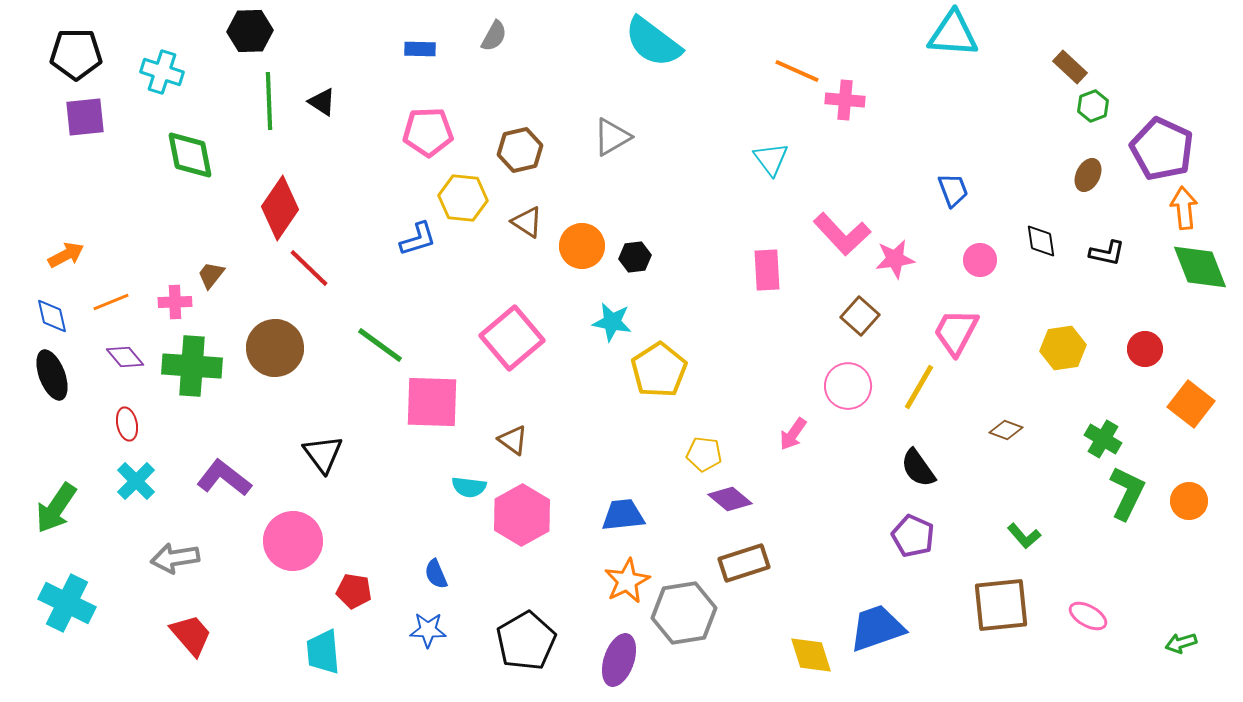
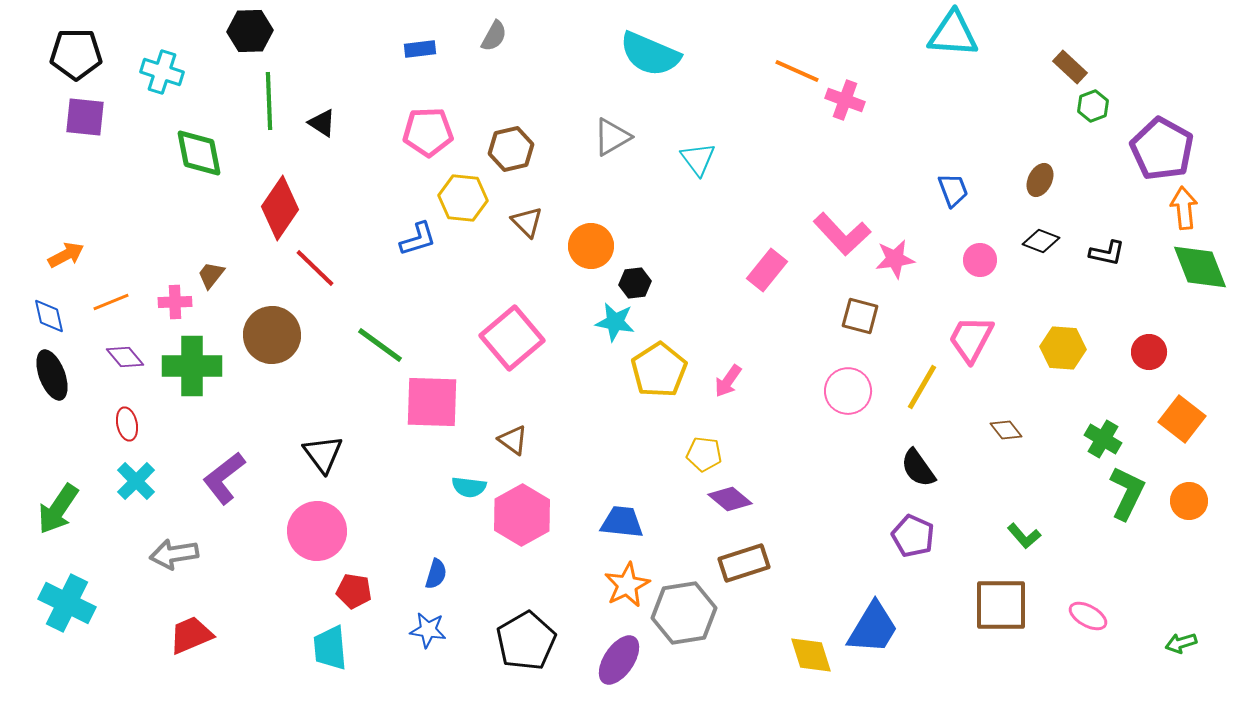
cyan semicircle at (653, 42): moved 3 px left, 12 px down; rotated 14 degrees counterclockwise
blue rectangle at (420, 49): rotated 8 degrees counterclockwise
pink cross at (845, 100): rotated 15 degrees clockwise
black triangle at (322, 102): moved 21 px down
purple square at (85, 117): rotated 12 degrees clockwise
purple pentagon at (1162, 149): rotated 4 degrees clockwise
brown hexagon at (520, 150): moved 9 px left, 1 px up
green diamond at (190, 155): moved 9 px right, 2 px up
cyan triangle at (771, 159): moved 73 px left
brown ellipse at (1088, 175): moved 48 px left, 5 px down
brown triangle at (527, 222): rotated 12 degrees clockwise
black diamond at (1041, 241): rotated 60 degrees counterclockwise
orange circle at (582, 246): moved 9 px right
black hexagon at (635, 257): moved 26 px down
red line at (309, 268): moved 6 px right
pink rectangle at (767, 270): rotated 42 degrees clockwise
blue diamond at (52, 316): moved 3 px left
brown square at (860, 316): rotated 27 degrees counterclockwise
cyan star at (612, 322): moved 3 px right
pink trapezoid at (956, 332): moved 15 px right, 7 px down
brown circle at (275, 348): moved 3 px left, 13 px up
yellow hexagon at (1063, 348): rotated 12 degrees clockwise
red circle at (1145, 349): moved 4 px right, 3 px down
green cross at (192, 366): rotated 4 degrees counterclockwise
pink circle at (848, 386): moved 5 px down
yellow line at (919, 387): moved 3 px right
orange square at (1191, 404): moved 9 px left, 15 px down
brown diamond at (1006, 430): rotated 32 degrees clockwise
pink arrow at (793, 434): moved 65 px left, 53 px up
purple L-shape at (224, 478): rotated 76 degrees counterclockwise
green arrow at (56, 508): moved 2 px right, 1 px down
blue trapezoid at (623, 515): moved 1 px left, 7 px down; rotated 12 degrees clockwise
pink circle at (293, 541): moved 24 px right, 10 px up
gray arrow at (175, 558): moved 1 px left, 4 px up
blue semicircle at (436, 574): rotated 140 degrees counterclockwise
orange star at (627, 581): moved 4 px down
brown square at (1001, 605): rotated 6 degrees clockwise
blue trapezoid at (877, 628): moved 4 px left; rotated 140 degrees clockwise
blue star at (428, 630): rotated 6 degrees clockwise
red trapezoid at (191, 635): rotated 72 degrees counterclockwise
cyan trapezoid at (323, 652): moved 7 px right, 4 px up
purple ellipse at (619, 660): rotated 15 degrees clockwise
